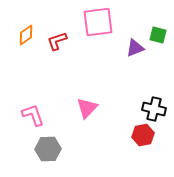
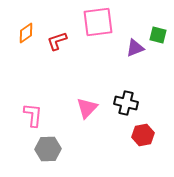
orange diamond: moved 2 px up
black cross: moved 28 px left, 6 px up
pink L-shape: rotated 25 degrees clockwise
